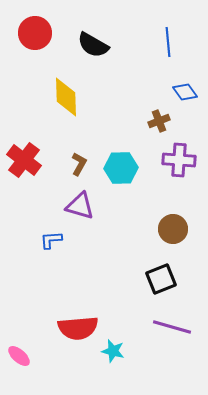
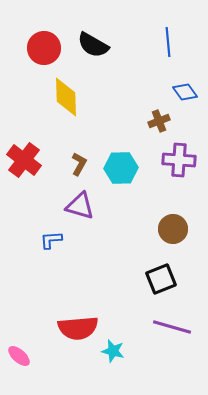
red circle: moved 9 px right, 15 px down
